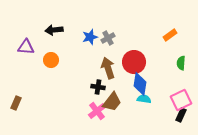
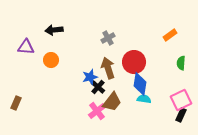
blue star: moved 40 px down
black cross: rotated 32 degrees clockwise
